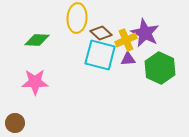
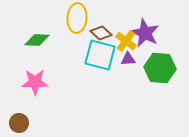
yellow cross: moved 1 px down; rotated 30 degrees counterclockwise
green hexagon: rotated 20 degrees counterclockwise
brown circle: moved 4 px right
